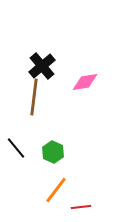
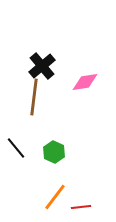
green hexagon: moved 1 px right
orange line: moved 1 px left, 7 px down
